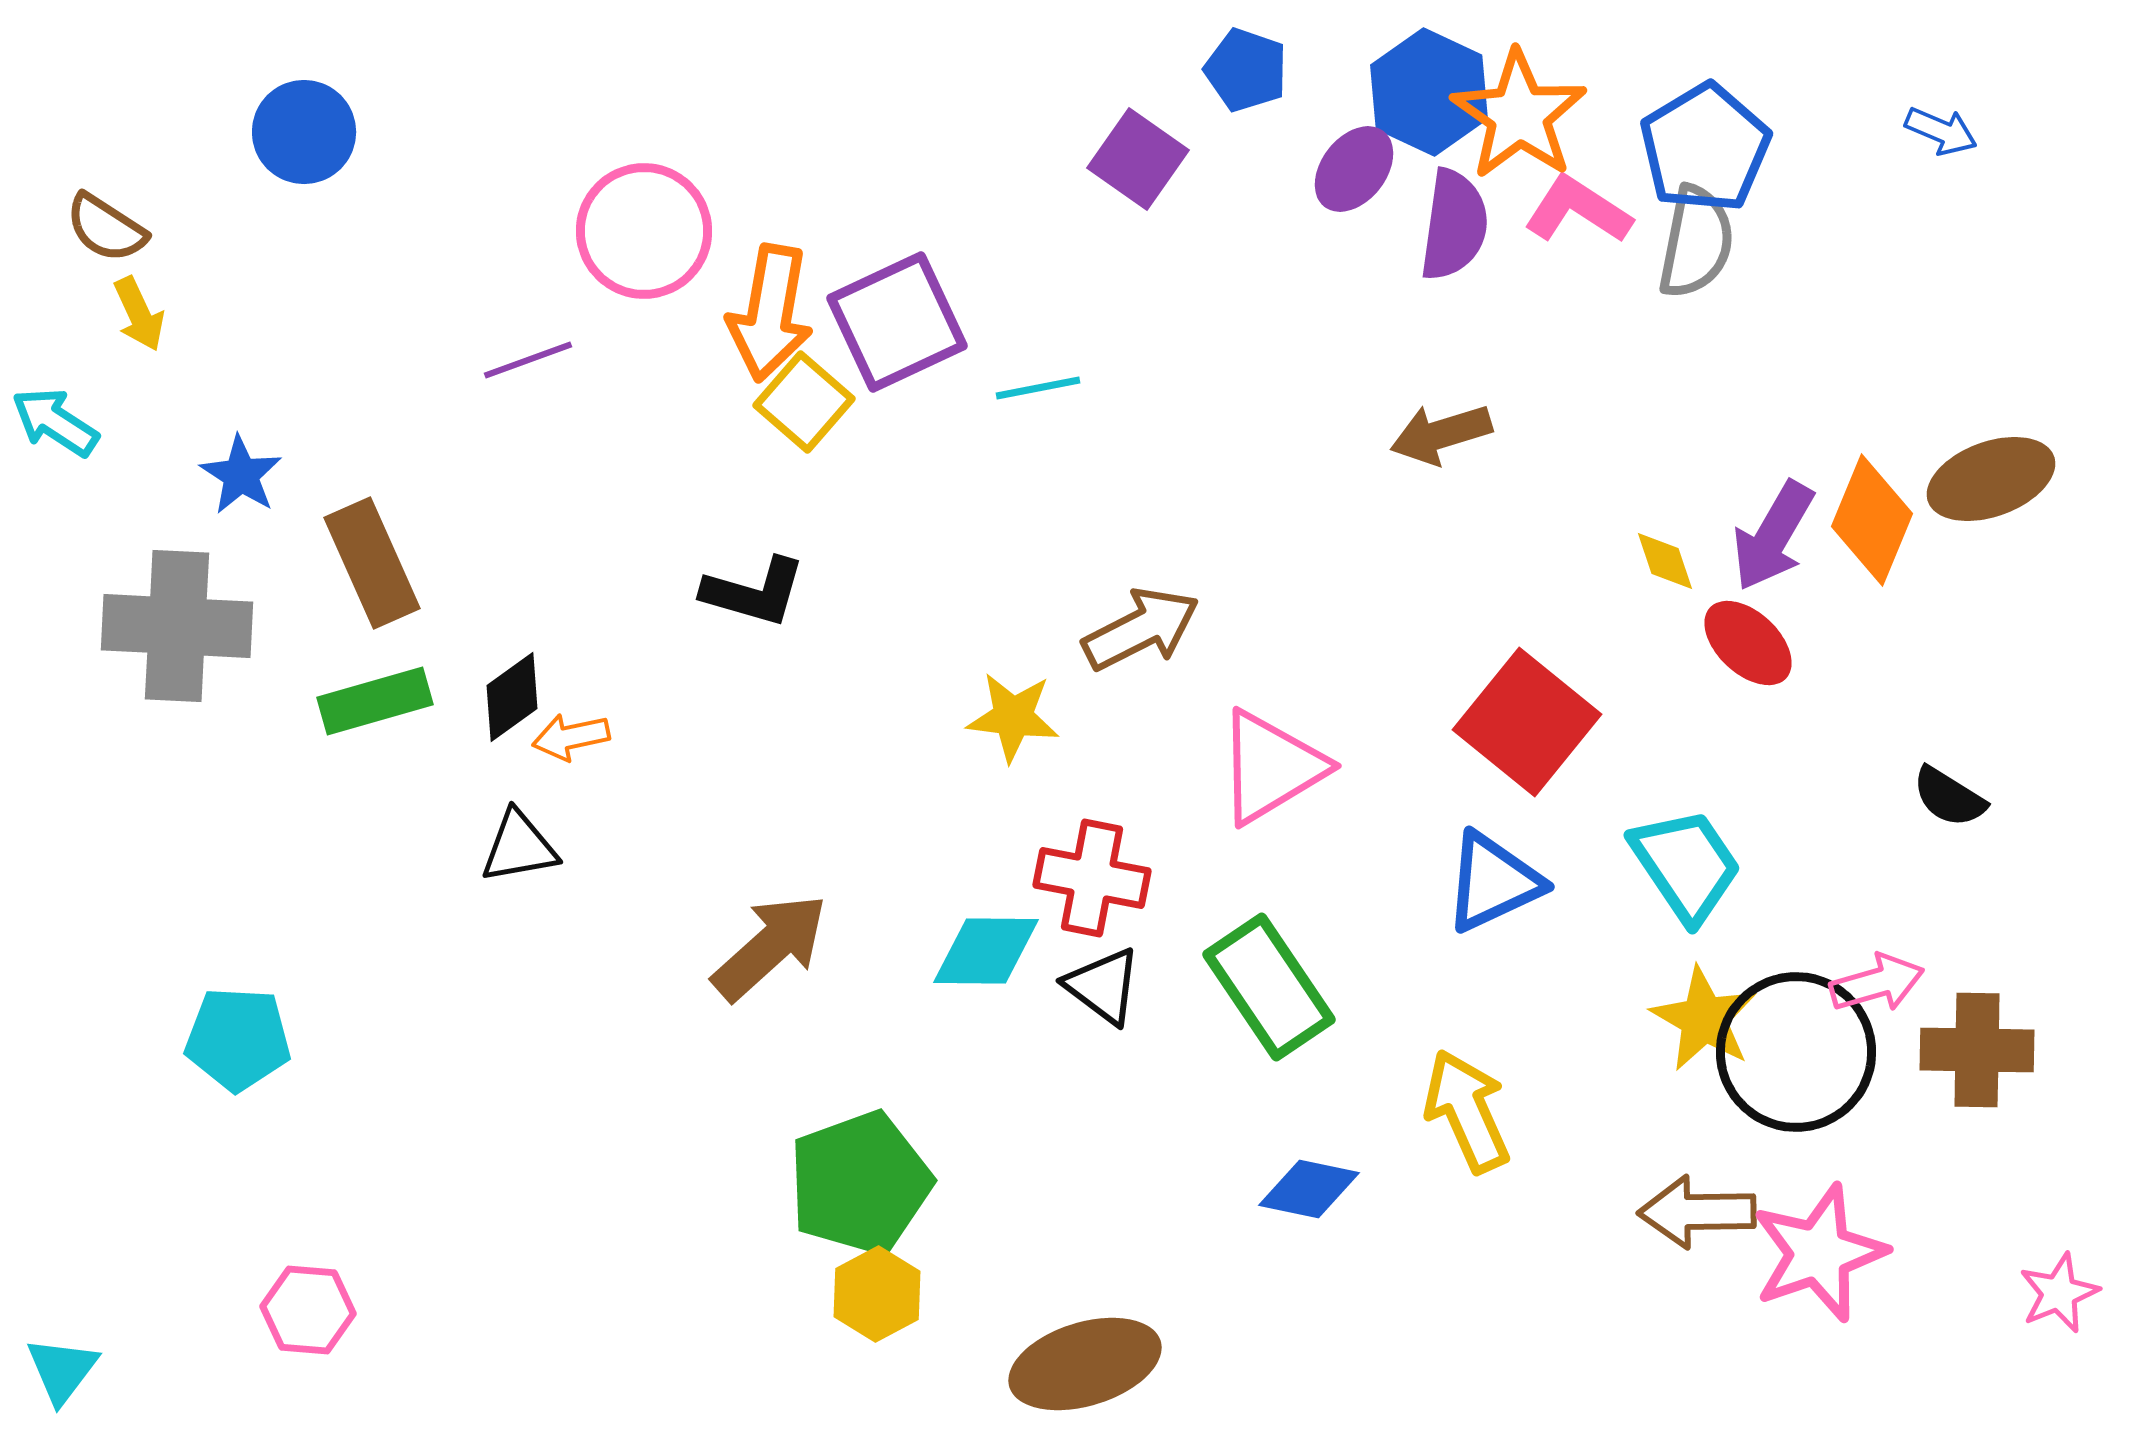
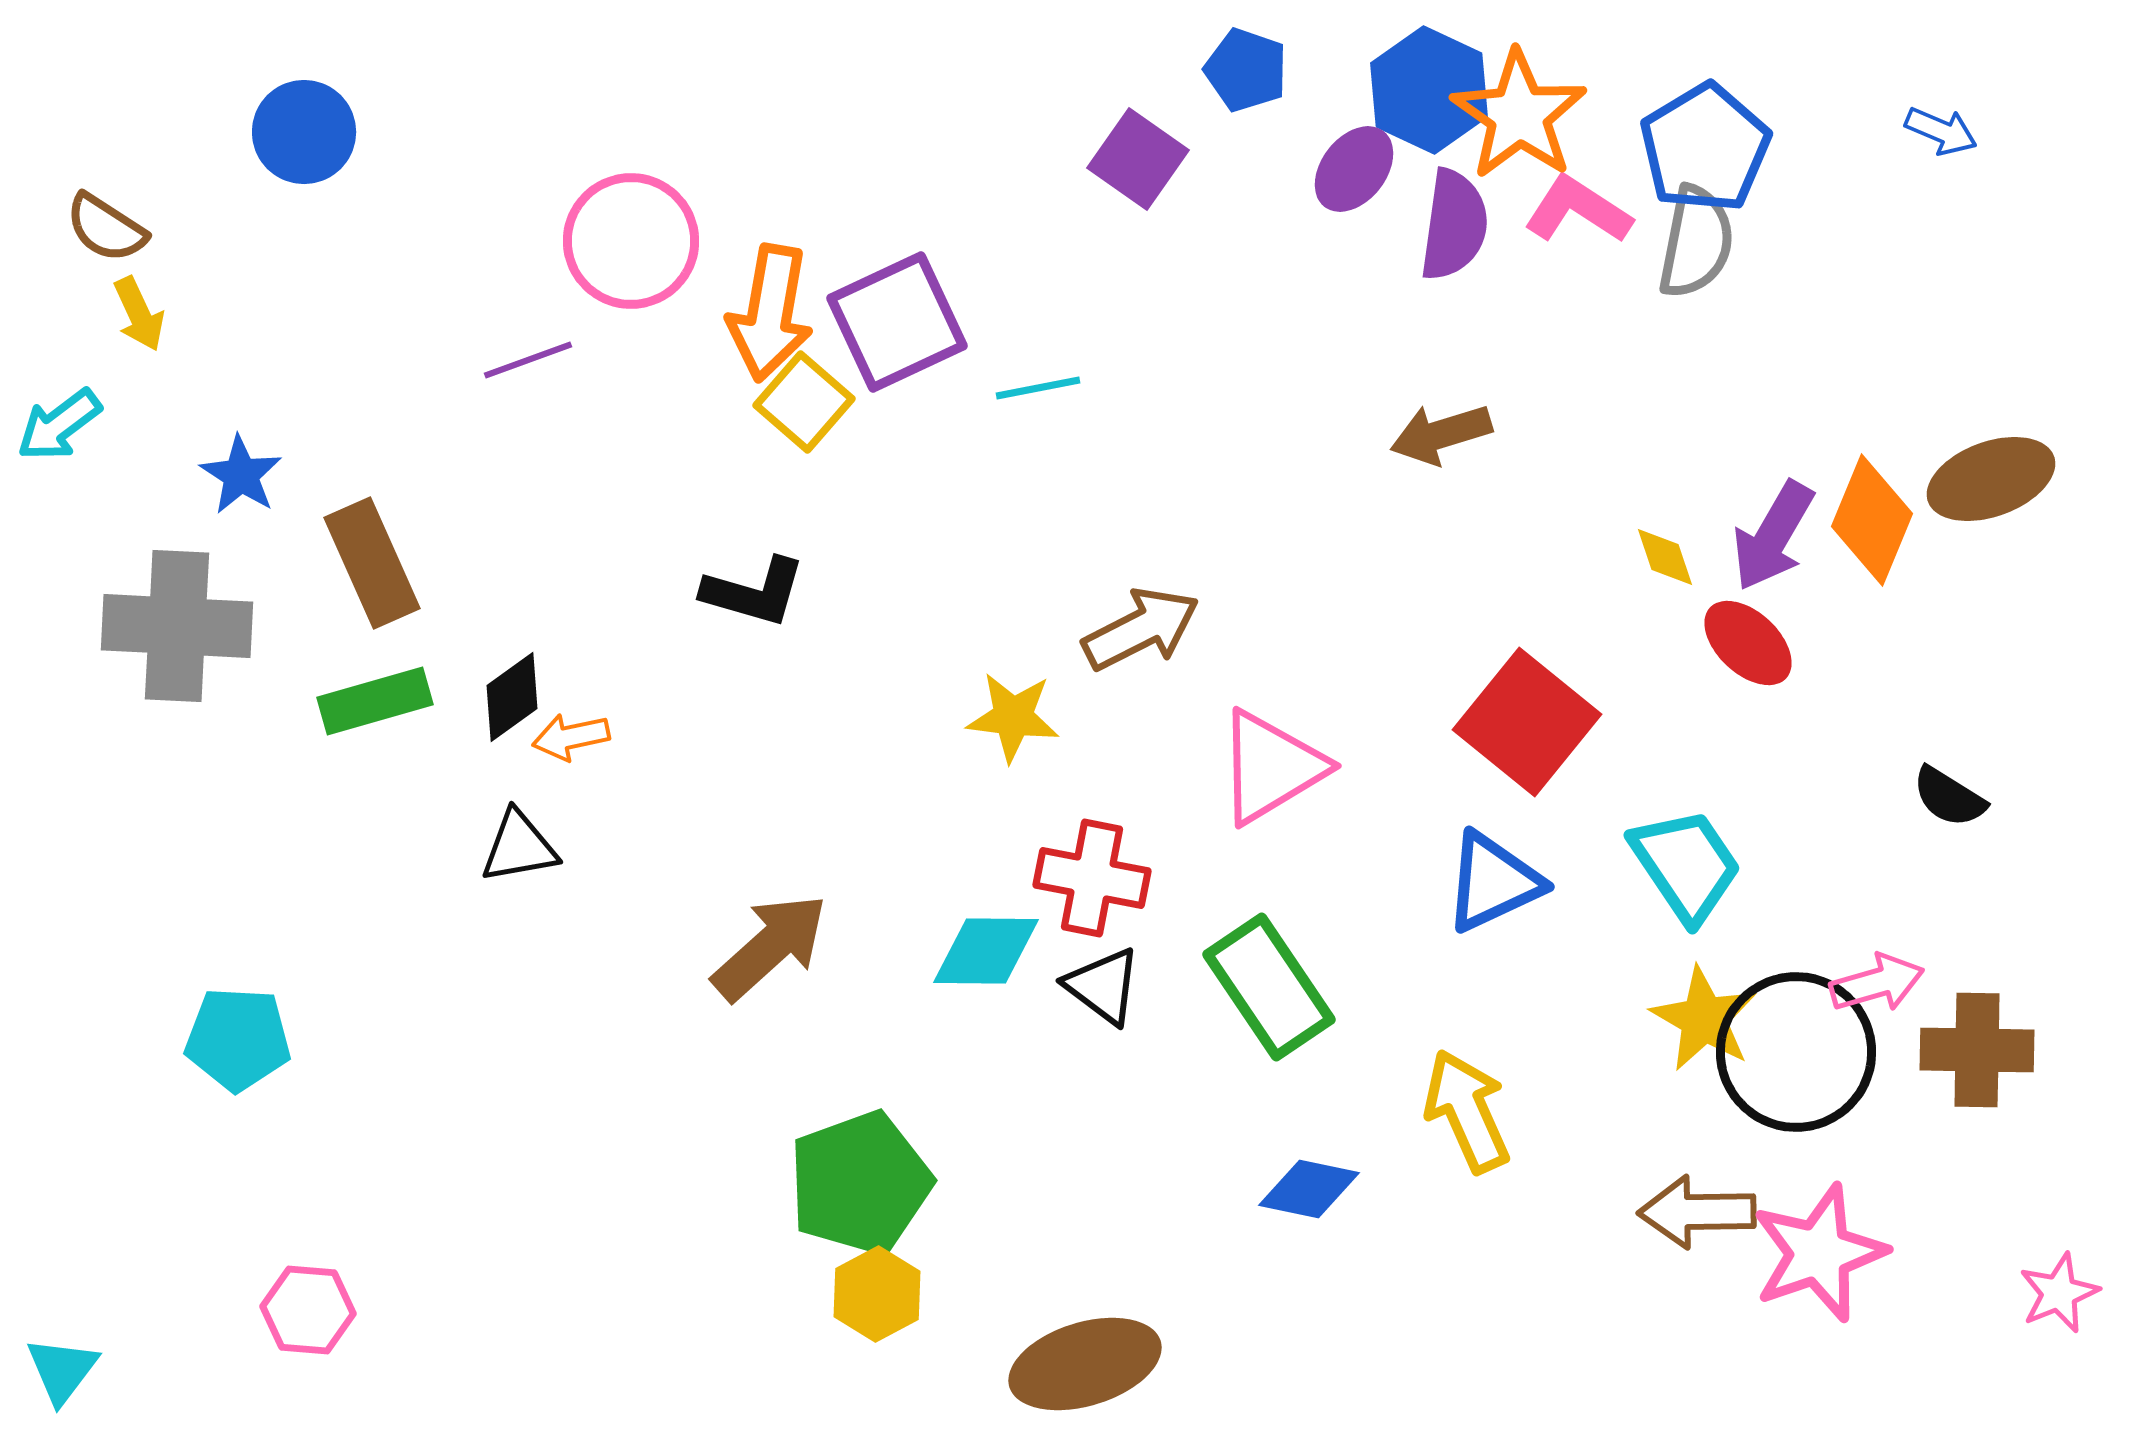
blue hexagon at (1429, 92): moved 2 px up
pink circle at (644, 231): moved 13 px left, 10 px down
cyan arrow at (55, 422): moved 4 px right, 3 px down; rotated 70 degrees counterclockwise
yellow diamond at (1665, 561): moved 4 px up
